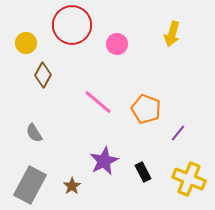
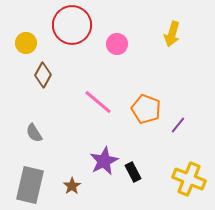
purple line: moved 8 px up
black rectangle: moved 10 px left
gray rectangle: rotated 15 degrees counterclockwise
